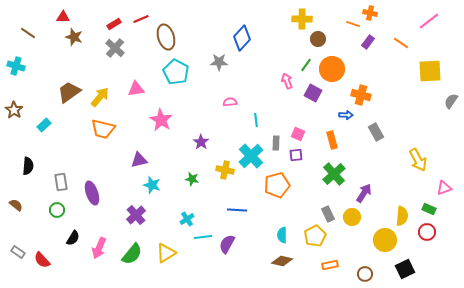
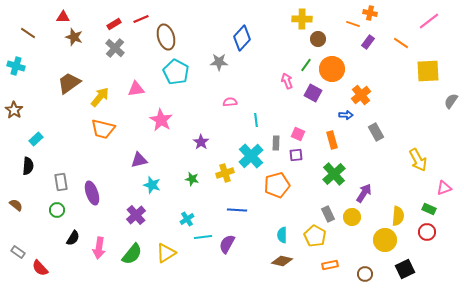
yellow square at (430, 71): moved 2 px left
brown trapezoid at (69, 92): moved 9 px up
orange cross at (361, 95): rotated 36 degrees clockwise
cyan rectangle at (44, 125): moved 8 px left, 14 px down
yellow cross at (225, 170): moved 3 px down; rotated 30 degrees counterclockwise
yellow semicircle at (402, 216): moved 4 px left
yellow pentagon at (315, 236): rotated 15 degrees counterclockwise
pink arrow at (99, 248): rotated 15 degrees counterclockwise
red semicircle at (42, 260): moved 2 px left, 8 px down
